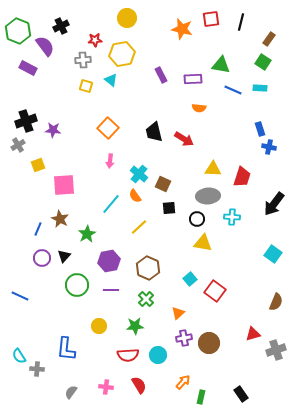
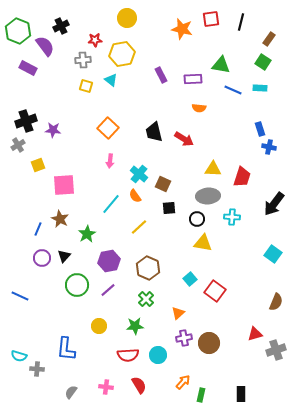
purple line at (111, 290): moved 3 px left; rotated 42 degrees counterclockwise
red triangle at (253, 334): moved 2 px right
cyan semicircle at (19, 356): rotated 42 degrees counterclockwise
black rectangle at (241, 394): rotated 35 degrees clockwise
green rectangle at (201, 397): moved 2 px up
